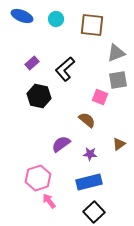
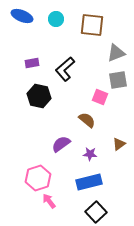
purple rectangle: rotated 32 degrees clockwise
black square: moved 2 px right
